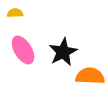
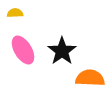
black star: moved 1 px left, 1 px up; rotated 8 degrees counterclockwise
orange semicircle: moved 2 px down
